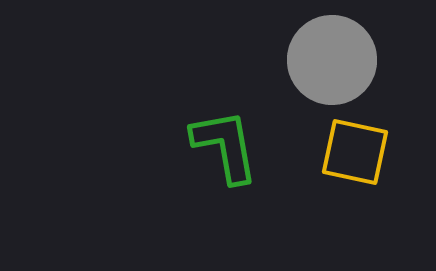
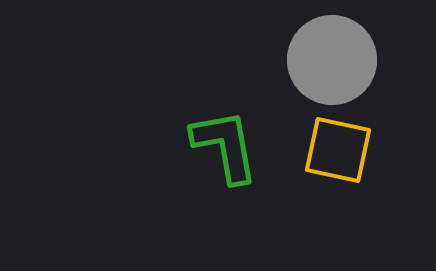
yellow square: moved 17 px left, 2 px up
